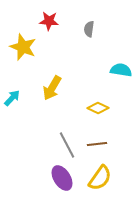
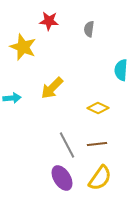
cyan semicircle: rotated 95 degrees counterclockwise
yellow arrow: rotated 15 degrees clockwise
cyan arrow: rotated 42 degrees clockwise
